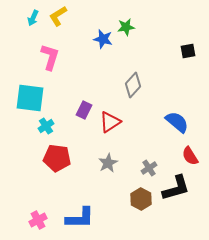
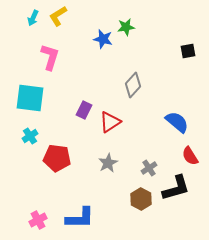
cyan cross: moved 16 px left, 10 px down
